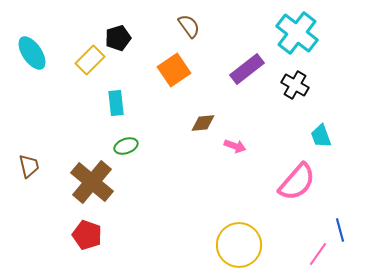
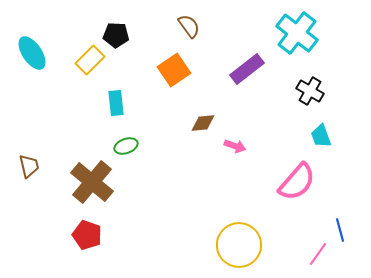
black pentagon: moved 2 px left, 3 px up; rotated 20 degrees clockwise
black cross: moved 15 px right, 6 px down
